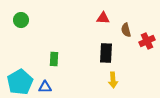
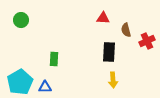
black rectangle: moved 3 px right, 1 px up
